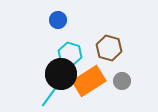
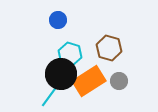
gray circle: moved 3 px left
